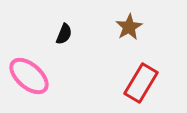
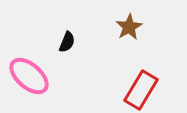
black semicircle: moved 3 px right, 8 px down
red rectangle: moved 7 px down
